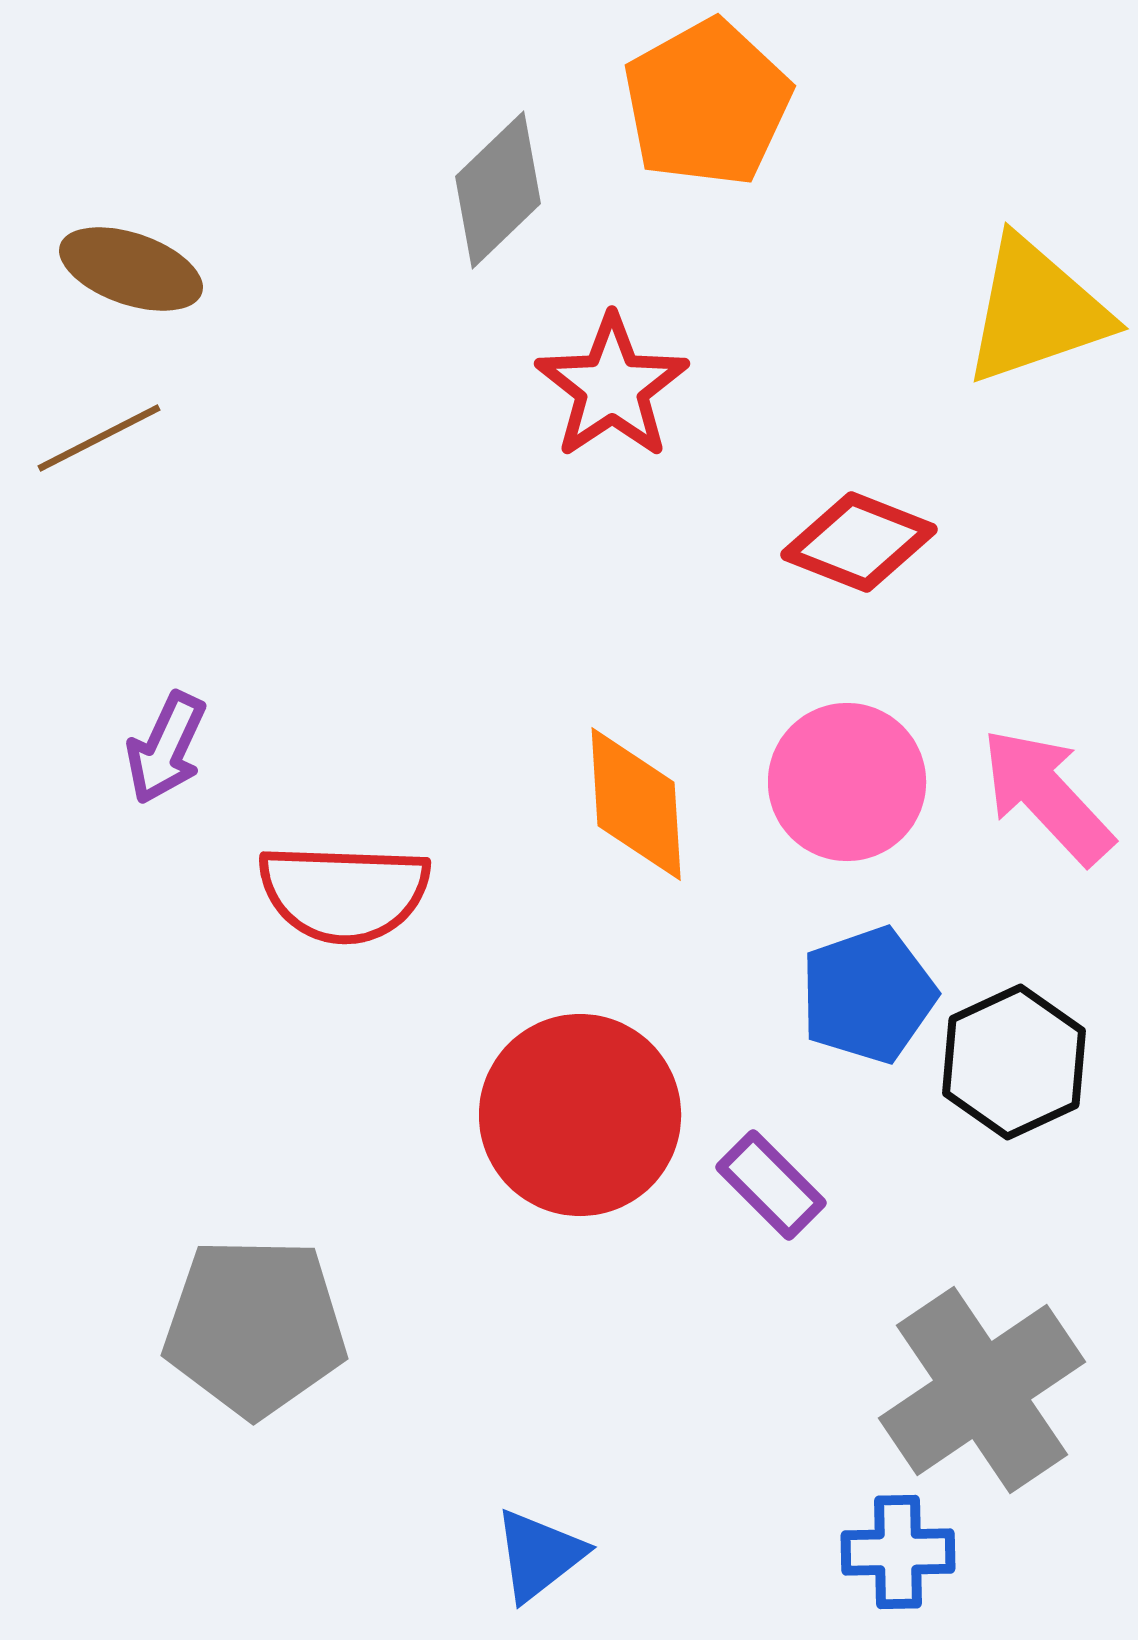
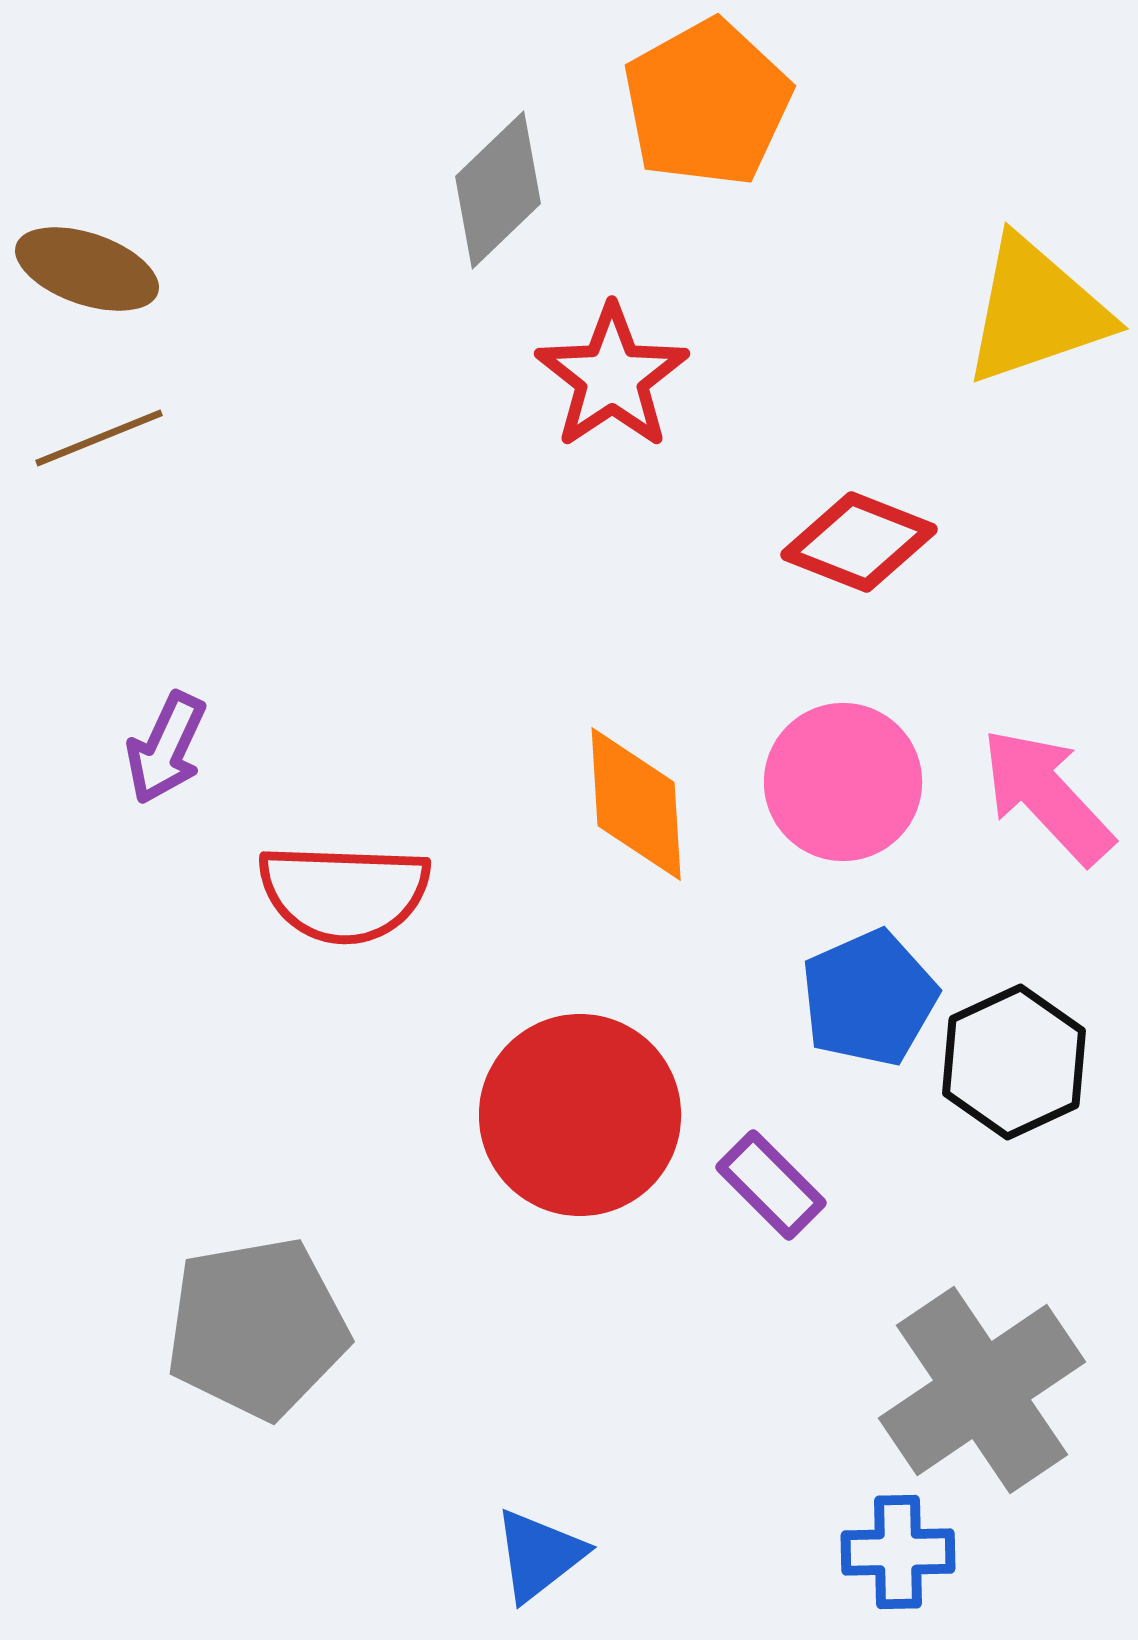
brown ellipse: moved 44 px left
red star: moved 10 px up
brown line: rotated 5 degrees clockwise
pink circle: moved 4 px left
blue pentagon: moved 1 px right, 3 px down; rotated 5 degrees counterclockwise
gray pentagon: moved 2 px right, 1 px down; rotated 11 degrees counterclockwise
